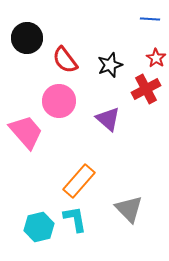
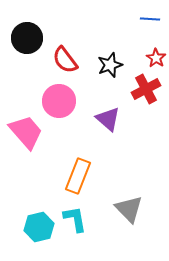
orange rectangle: moved 1 px left, 5 px up; rotated 20 degrees counterclockwise
